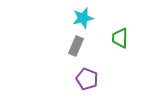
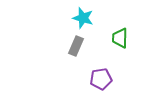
cyan star: rotated 30 degrees clockwise
purple pentagon: moved 14 px right; rotated 30 degrees counterclockwise
